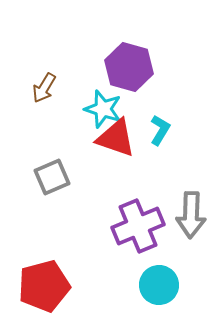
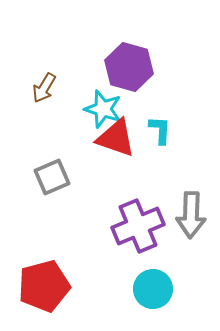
cyan L-shape: rotated 28 degrees counterclockwise
cyan circle: moved 6 px left, 4 px down
